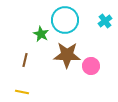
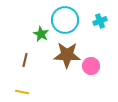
cyan cross: moved 5 px left; rotated 16 degrees clockwise
